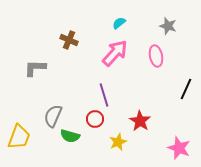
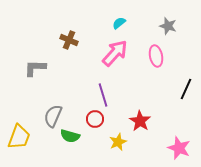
purple line: moved 1 px left
